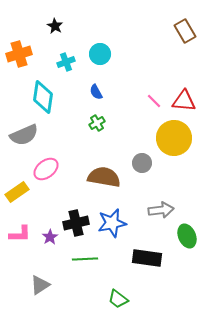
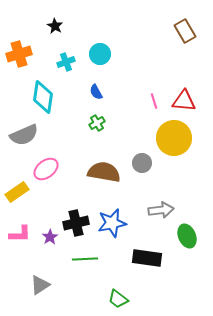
pink line: rotated 28 degrees clockwise
brown semicircle: moved 5 px up
